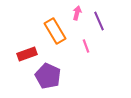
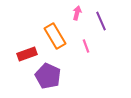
purple line: moved 2 px right
orange rectangle: moved 5 px down
